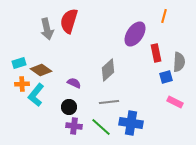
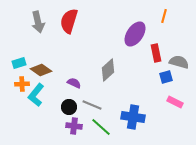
gray arrow: moved 9 px left, 7 px up
gray semicircle: rotated 78 degrees counterclockwise
gray line: moved 17 px left, 3 px down; rotated 30 degrees clockwise
blue cross: moved 2 px right, 6 px up
